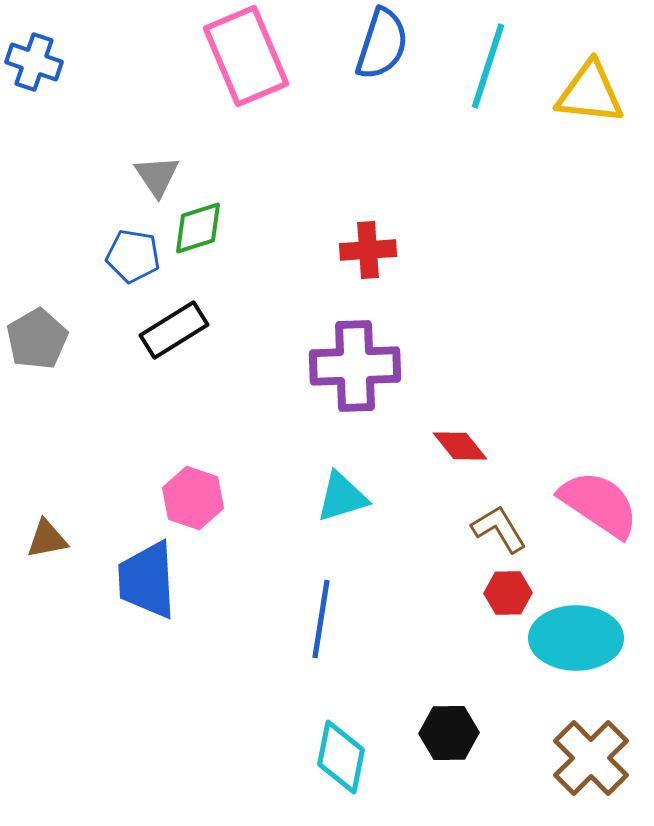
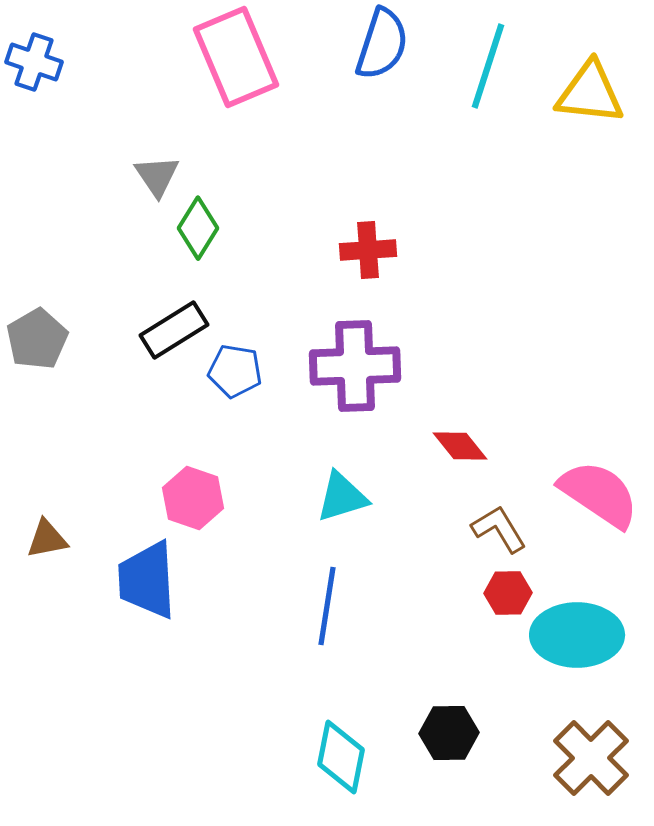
pink rectangle: moved 10 px left, 1 px down
green diamond: rotated 40 degrees counterclockwise
blue pentagon: moved 102 px right, 115 px down
pink semicircle: moved 10 px up
blue line: moved 6 px right, 13 px up
cyan ellipse: moved 1 px right, 3 px up
